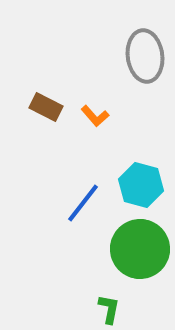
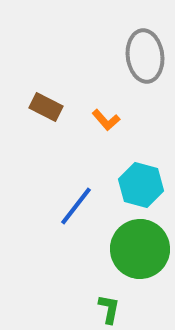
orange L-shape: moved 11 px right, 4 px down
blue line: moved 7 px left, 3 px down
